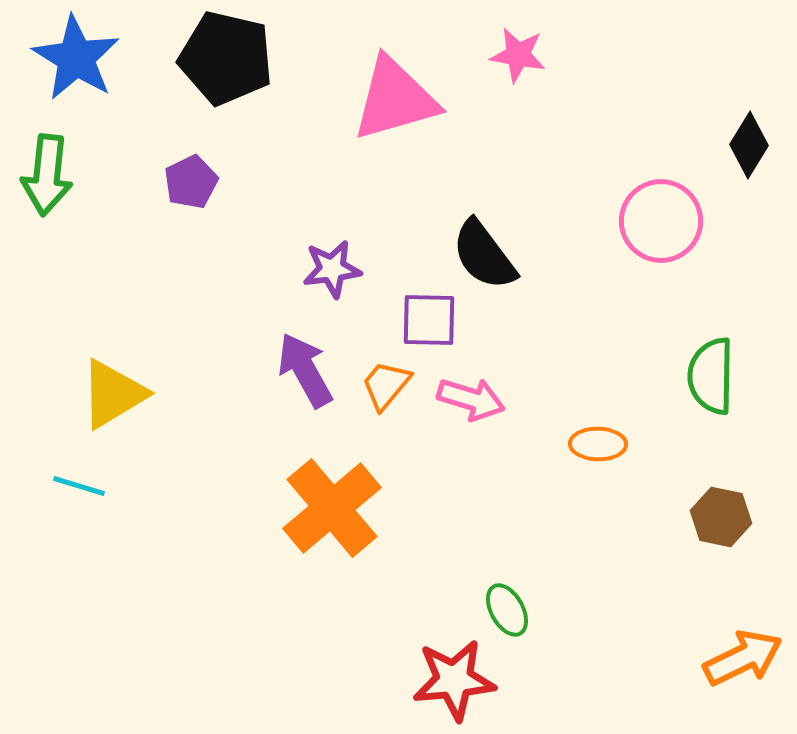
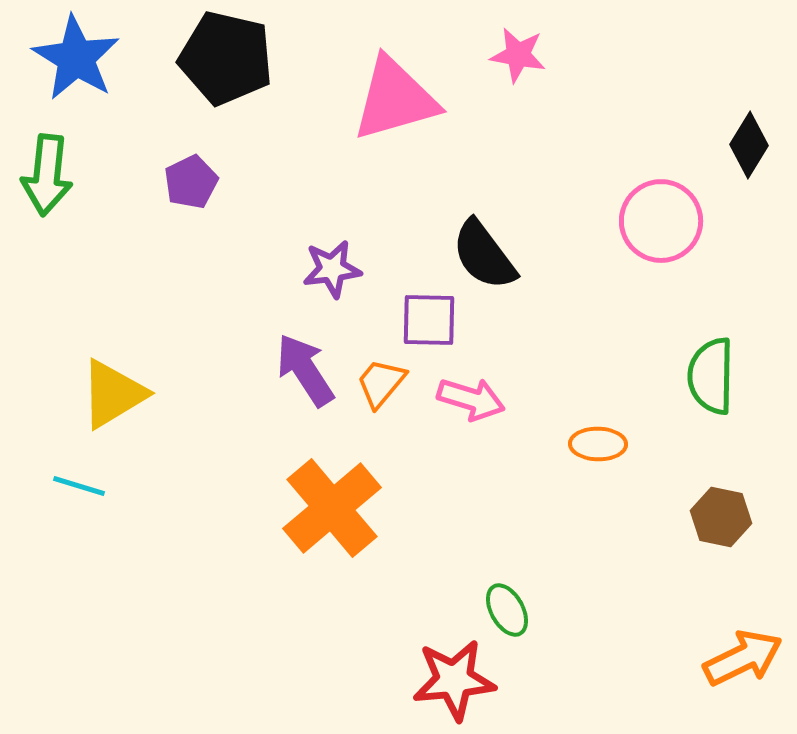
purple arrow: rotated 4 degrees counterclockwise
orange trapezoid: moved 5 px left, 2 px up
